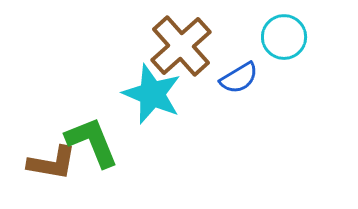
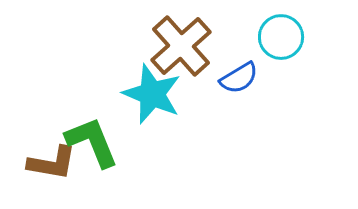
cyan circle: moved 3 px left
